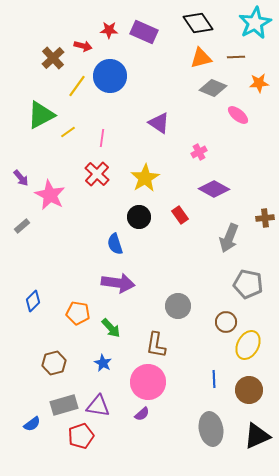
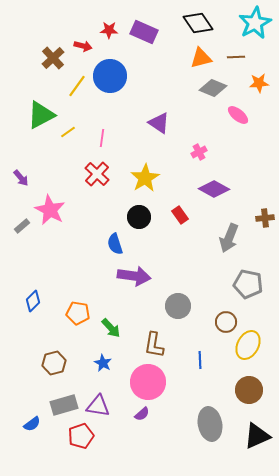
pink star at (50, 195): moved 15 px down
purple arrow at (118, 283): moved 16 px right, 7 px up
brown L-shape at (156, 345): moved 2 px left
blue line at (214, 379): moved 14 px left, 19 px up
gray ellipse at (211, 429): moved 1 px left, 5 px up
